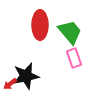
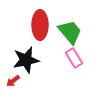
pink rectangle: rotated 12 degrees counterclockwise
black star: moved 16 px up
red arrow: moved 3 px right, 3 px up
